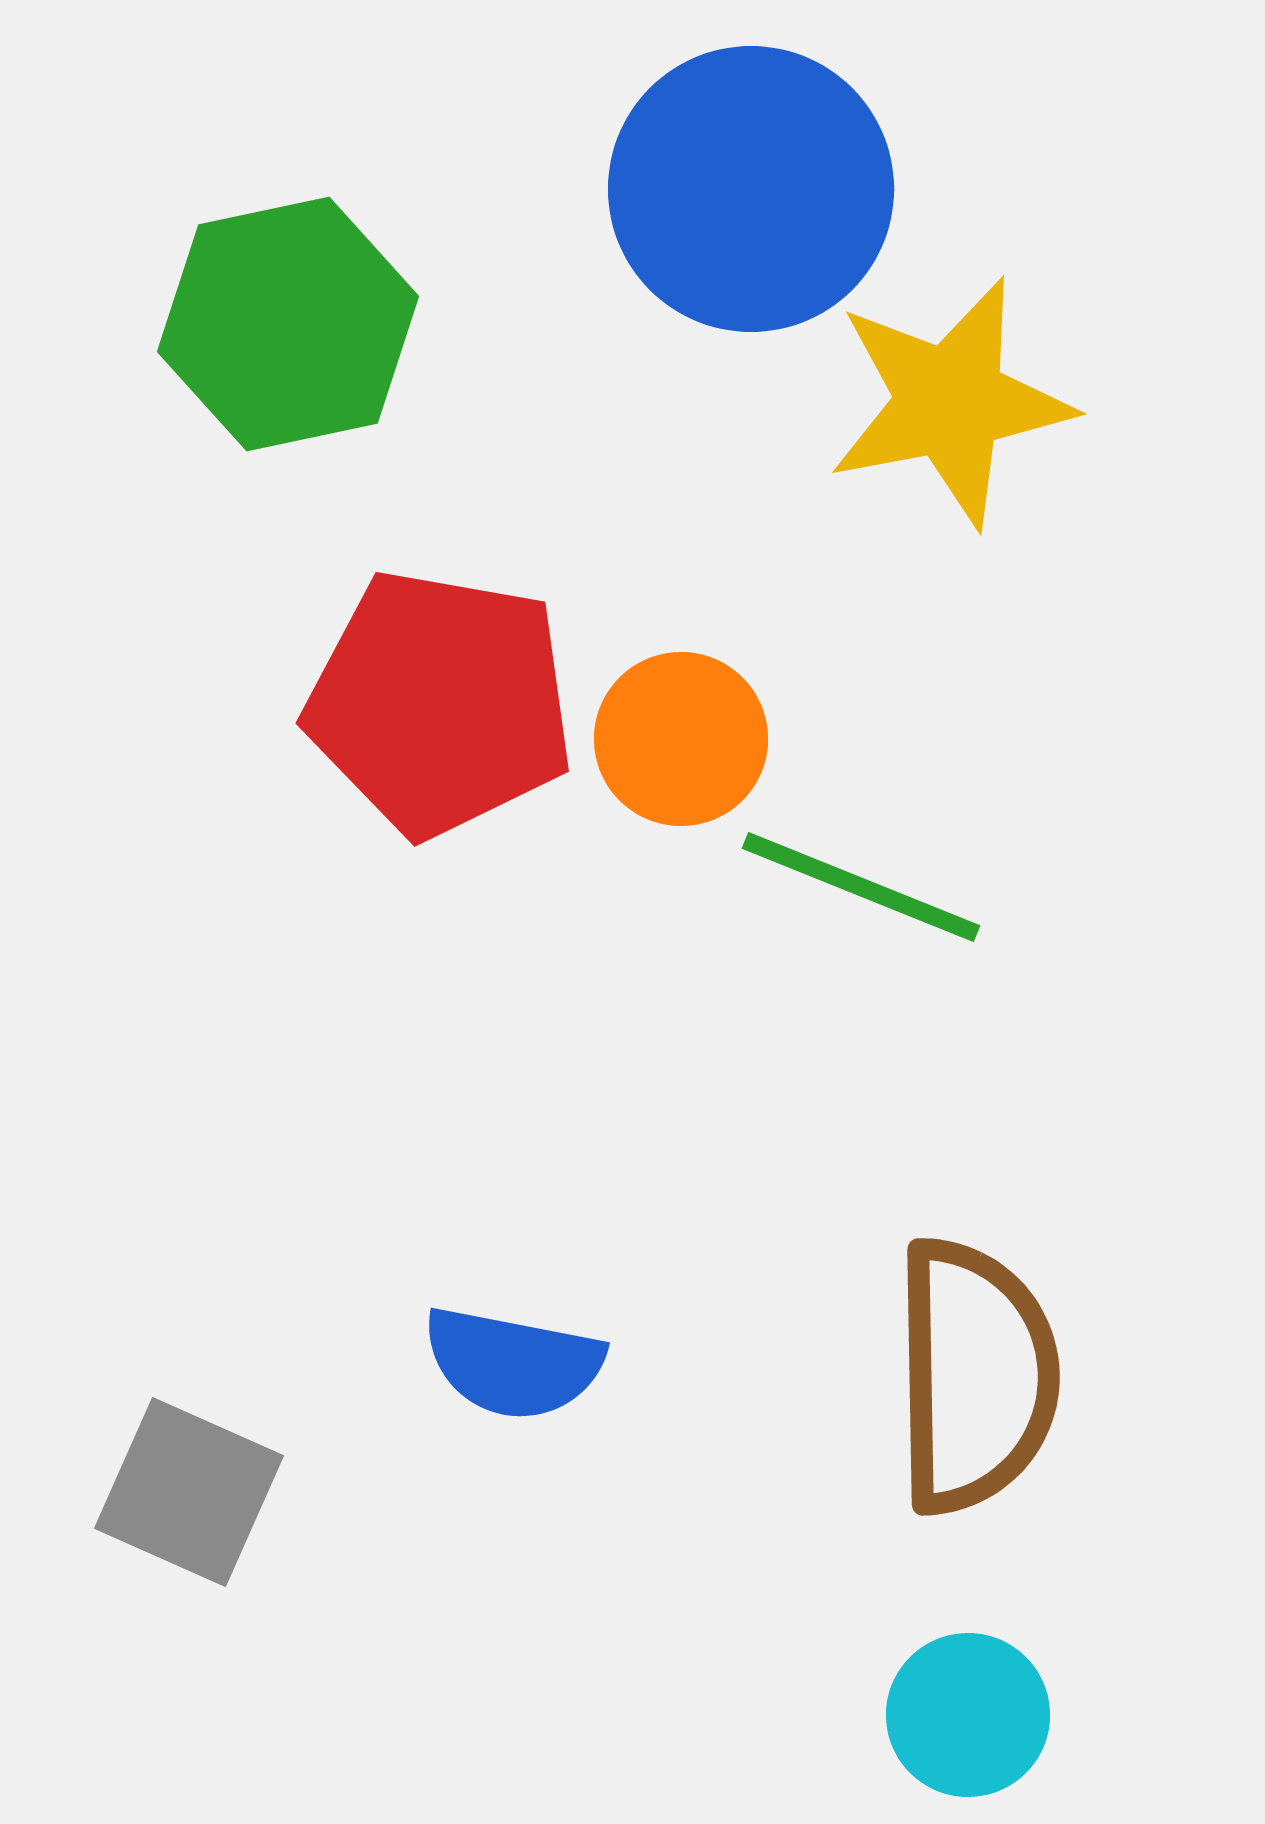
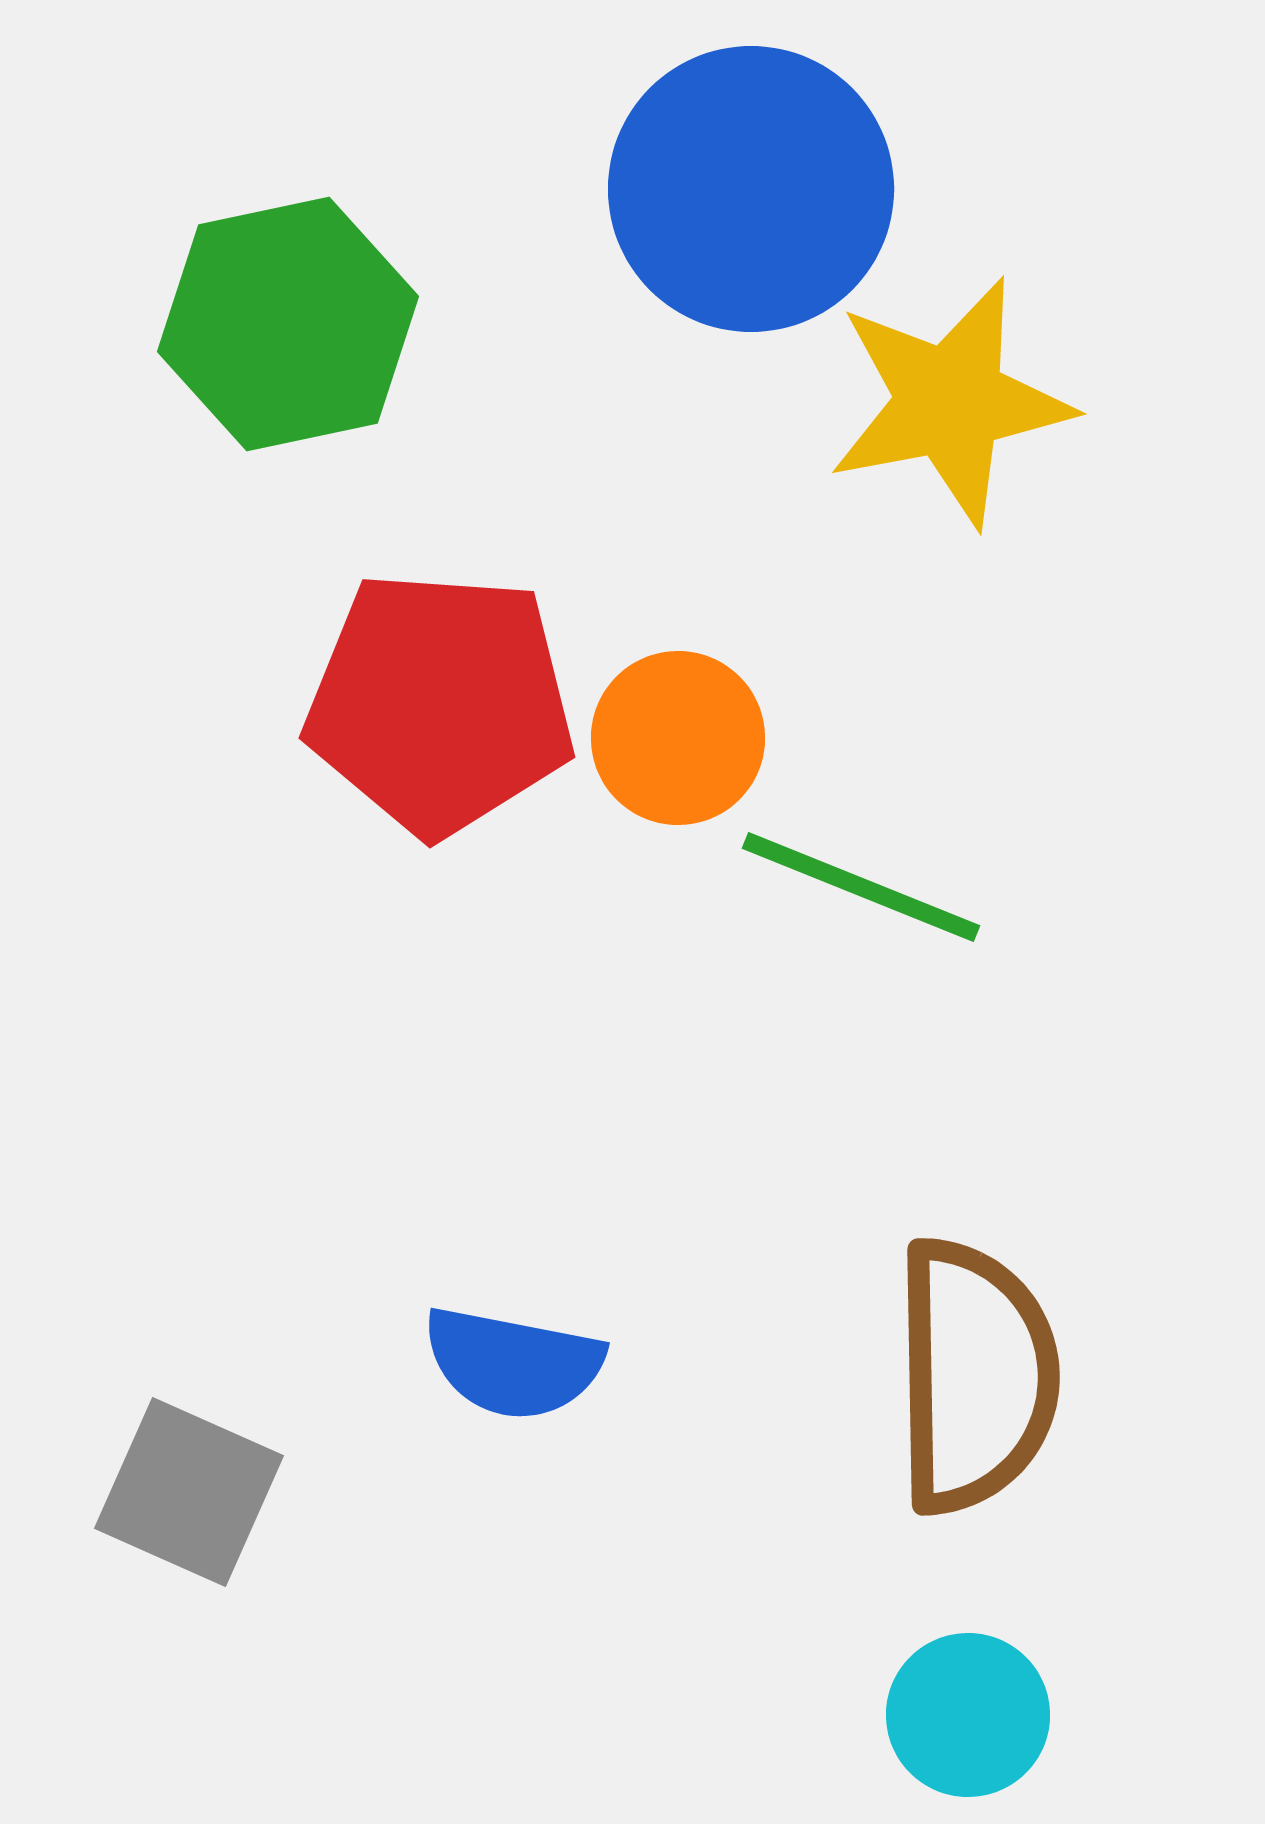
red pentagon: rotated 6 degrees counterclockwise
orange circle: moved 3 px left, 1 px up
